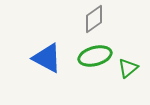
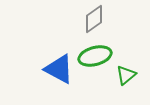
blue triangle: moved 12 px right, 11 px down
green triangle: moved 2 px left, 7 px down
